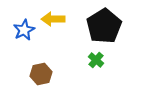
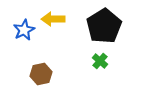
green cross: moved 4 px right, 1 px down
